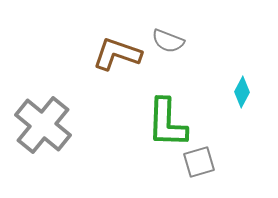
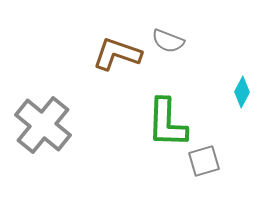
gray square: moved 5 px right, 1 px up
